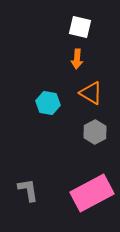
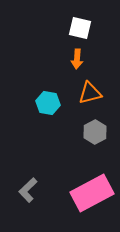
white square: moved 1 px down
orange triangle: moved 1 px left; rotated 45 degrees counterclockwise
gray L-shape: rotated 125 degrees counterclockwise
